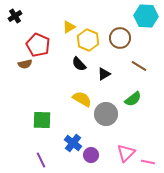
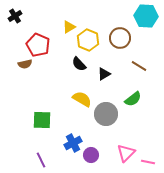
blue cross: rotated 24 degrees clockwise
